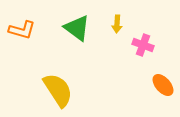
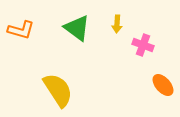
orange L-shape: moved 1 px left
